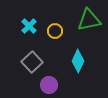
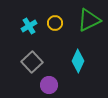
green triangle: rotated 15 degrees counterclockwise
cyan cross: rotated 14 degrees clockwise
yellow circle: moved 8 px up
